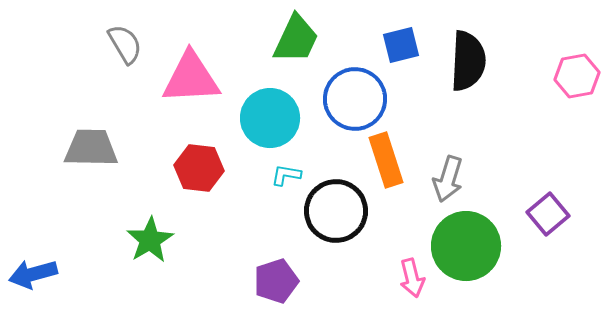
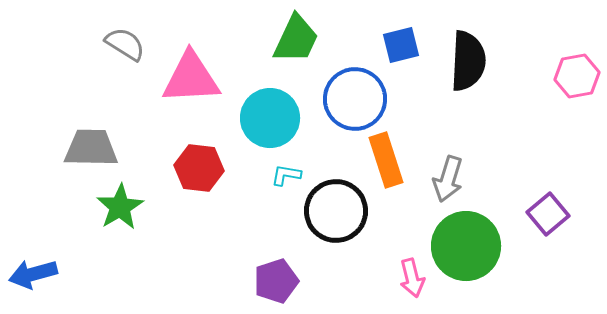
gray semicircle: rotated 27 degrees counterclockwise
green star: moved 30 px left, 33 px up
